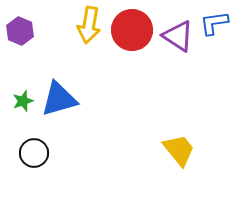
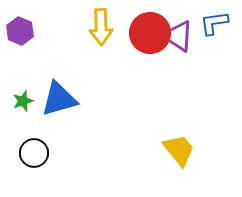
yellow arrow: moved 12 px right, 2 px down; rotated 12 degrees counterclockwise
red circle: moved 18 px right, 3 px down
